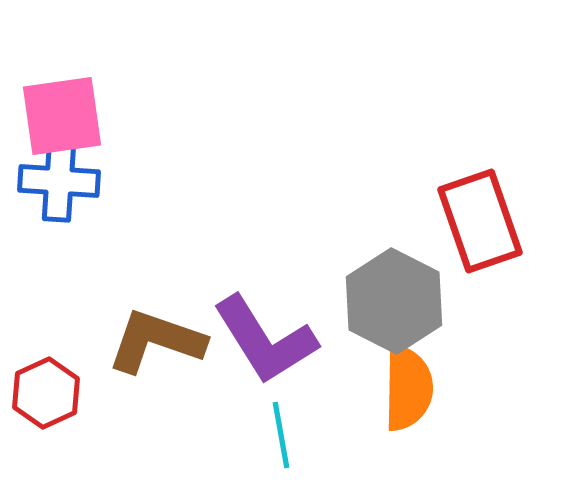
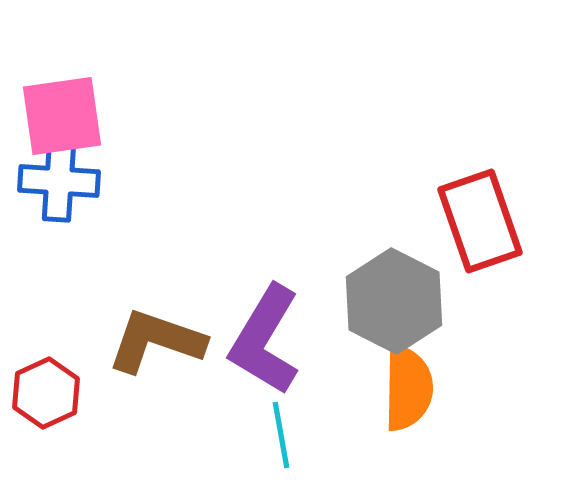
purple L-shape: rotated 63 degrees clockwise
